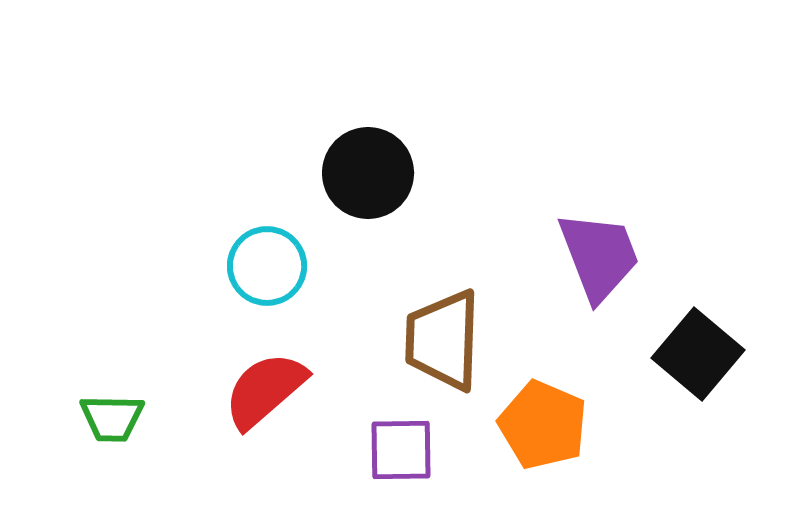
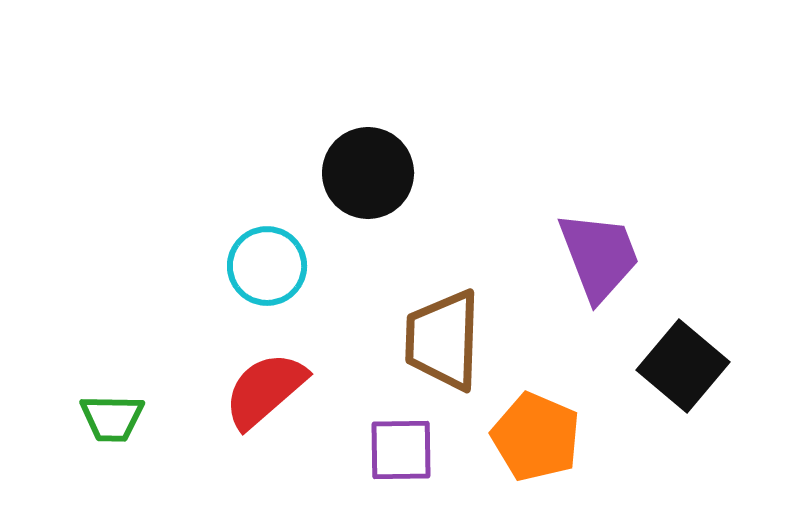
black square: moved 15 px left, 12 px down
orange pentagon: moved 7 px left, 12 px down
